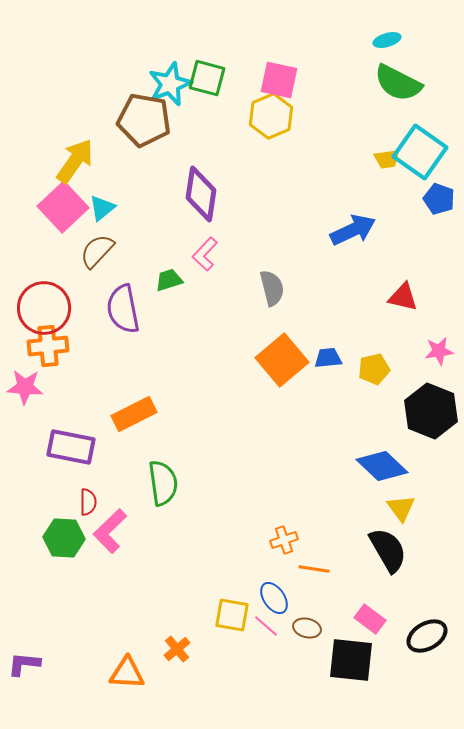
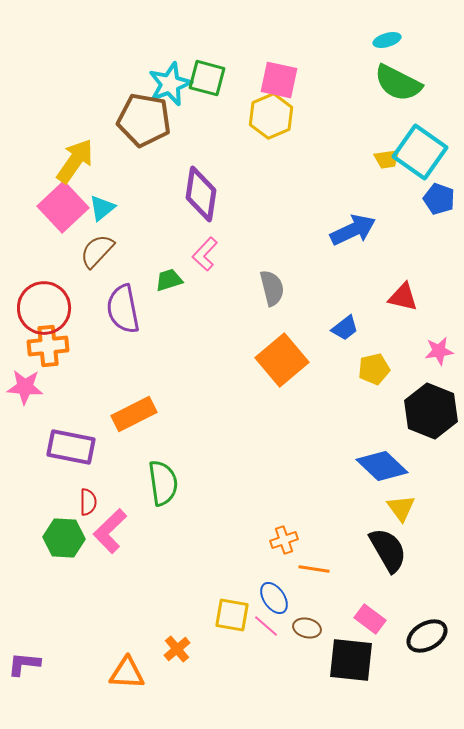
blue trapezoid at (328, 358): moved 17 px right, 30 px up; rotated 148 degrees clockwise
